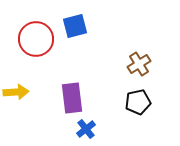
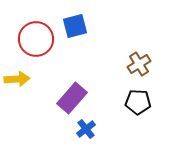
yellow arrow: moved 1 px right, 13 px up
purple rectangle: rotated 48 degrees clockwise
black pentagon: rotated 15 degrees clockwise
